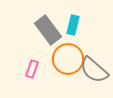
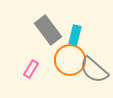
cyan rectangle: moved 2 px right, 10 px down
orange circle: moved 2 px right, 1 px down
pink rectangle: moved 1 px left; rotated 12 degrees clockwise
